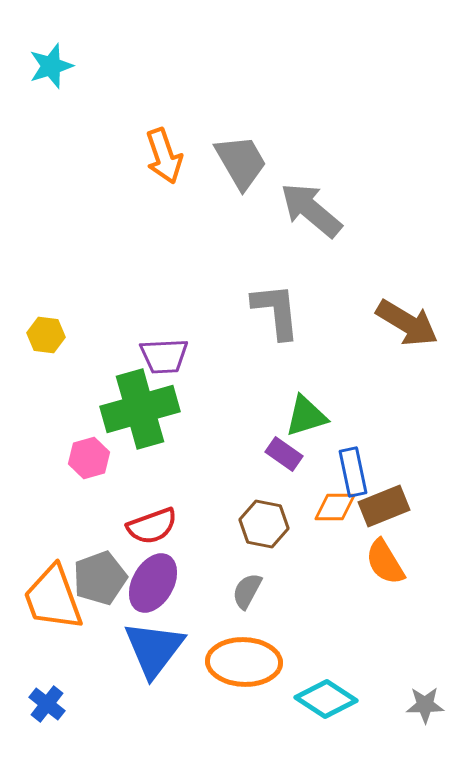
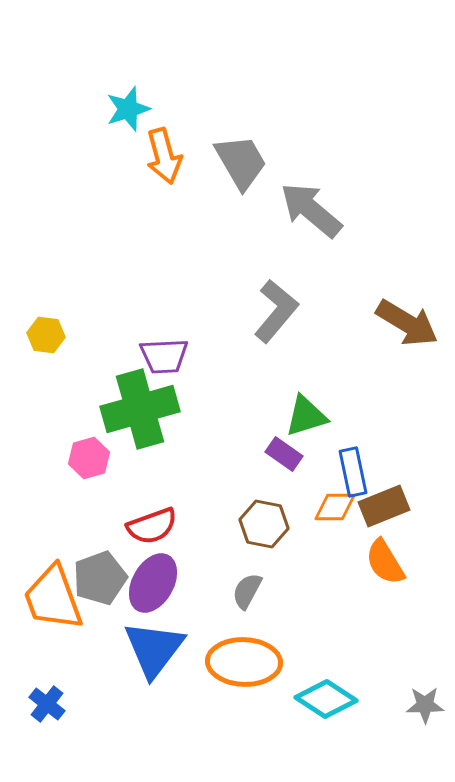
cyan star: moved 77 px right, 43 px down
orange arrow: rotated 4 degrees clockwise
gray L-shape: rotated 46 degrees clockwise
